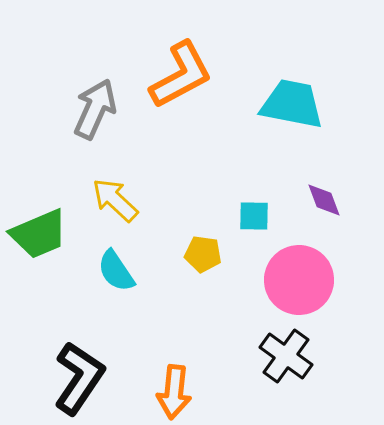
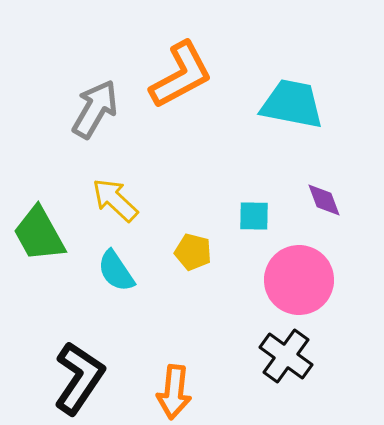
gray arrow: rotated 6 degrees clockwise
green trapezoid: rotated 84 degrees clockwise
yellow pentagon: moved 10 px left, 2 px up; rotated 6 degrees clockwise
